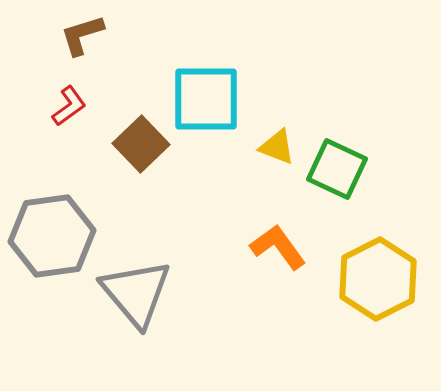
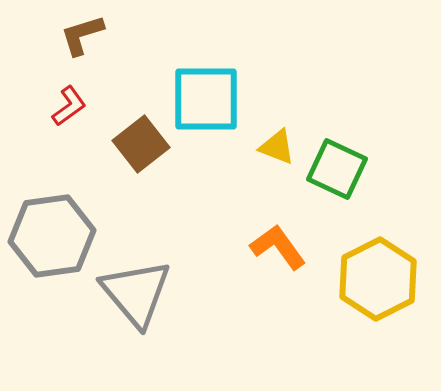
brown square: rotated 6 degrees clockwise
